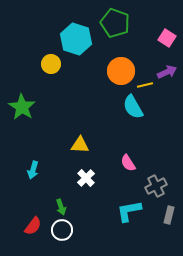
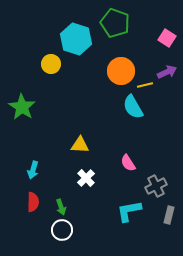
red semicircle: moved 24 px up; rotated 36 degrees counterclockwise
